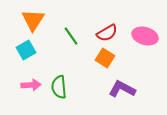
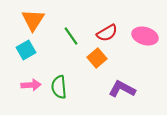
orange square: moved 8 px left; rotated 18 degrees clockwise
